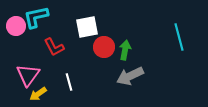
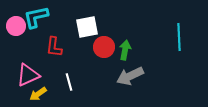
cyan line: rotated 12 degrees clockwise
red L-shape: rotated 35 degrees clockwise
pink triangle: rotated 30 degrees clockwise
